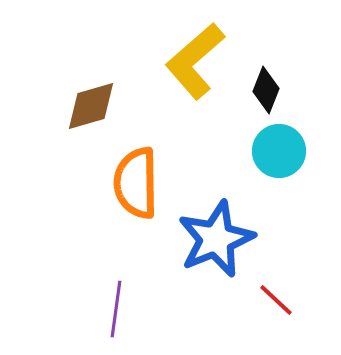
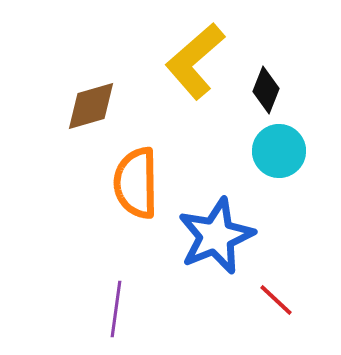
blue star: moved 3 px up
